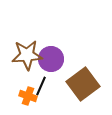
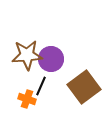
brown square: moved 1 px right, 3 px down
orange cross: moved 1 px left, 3 px down
